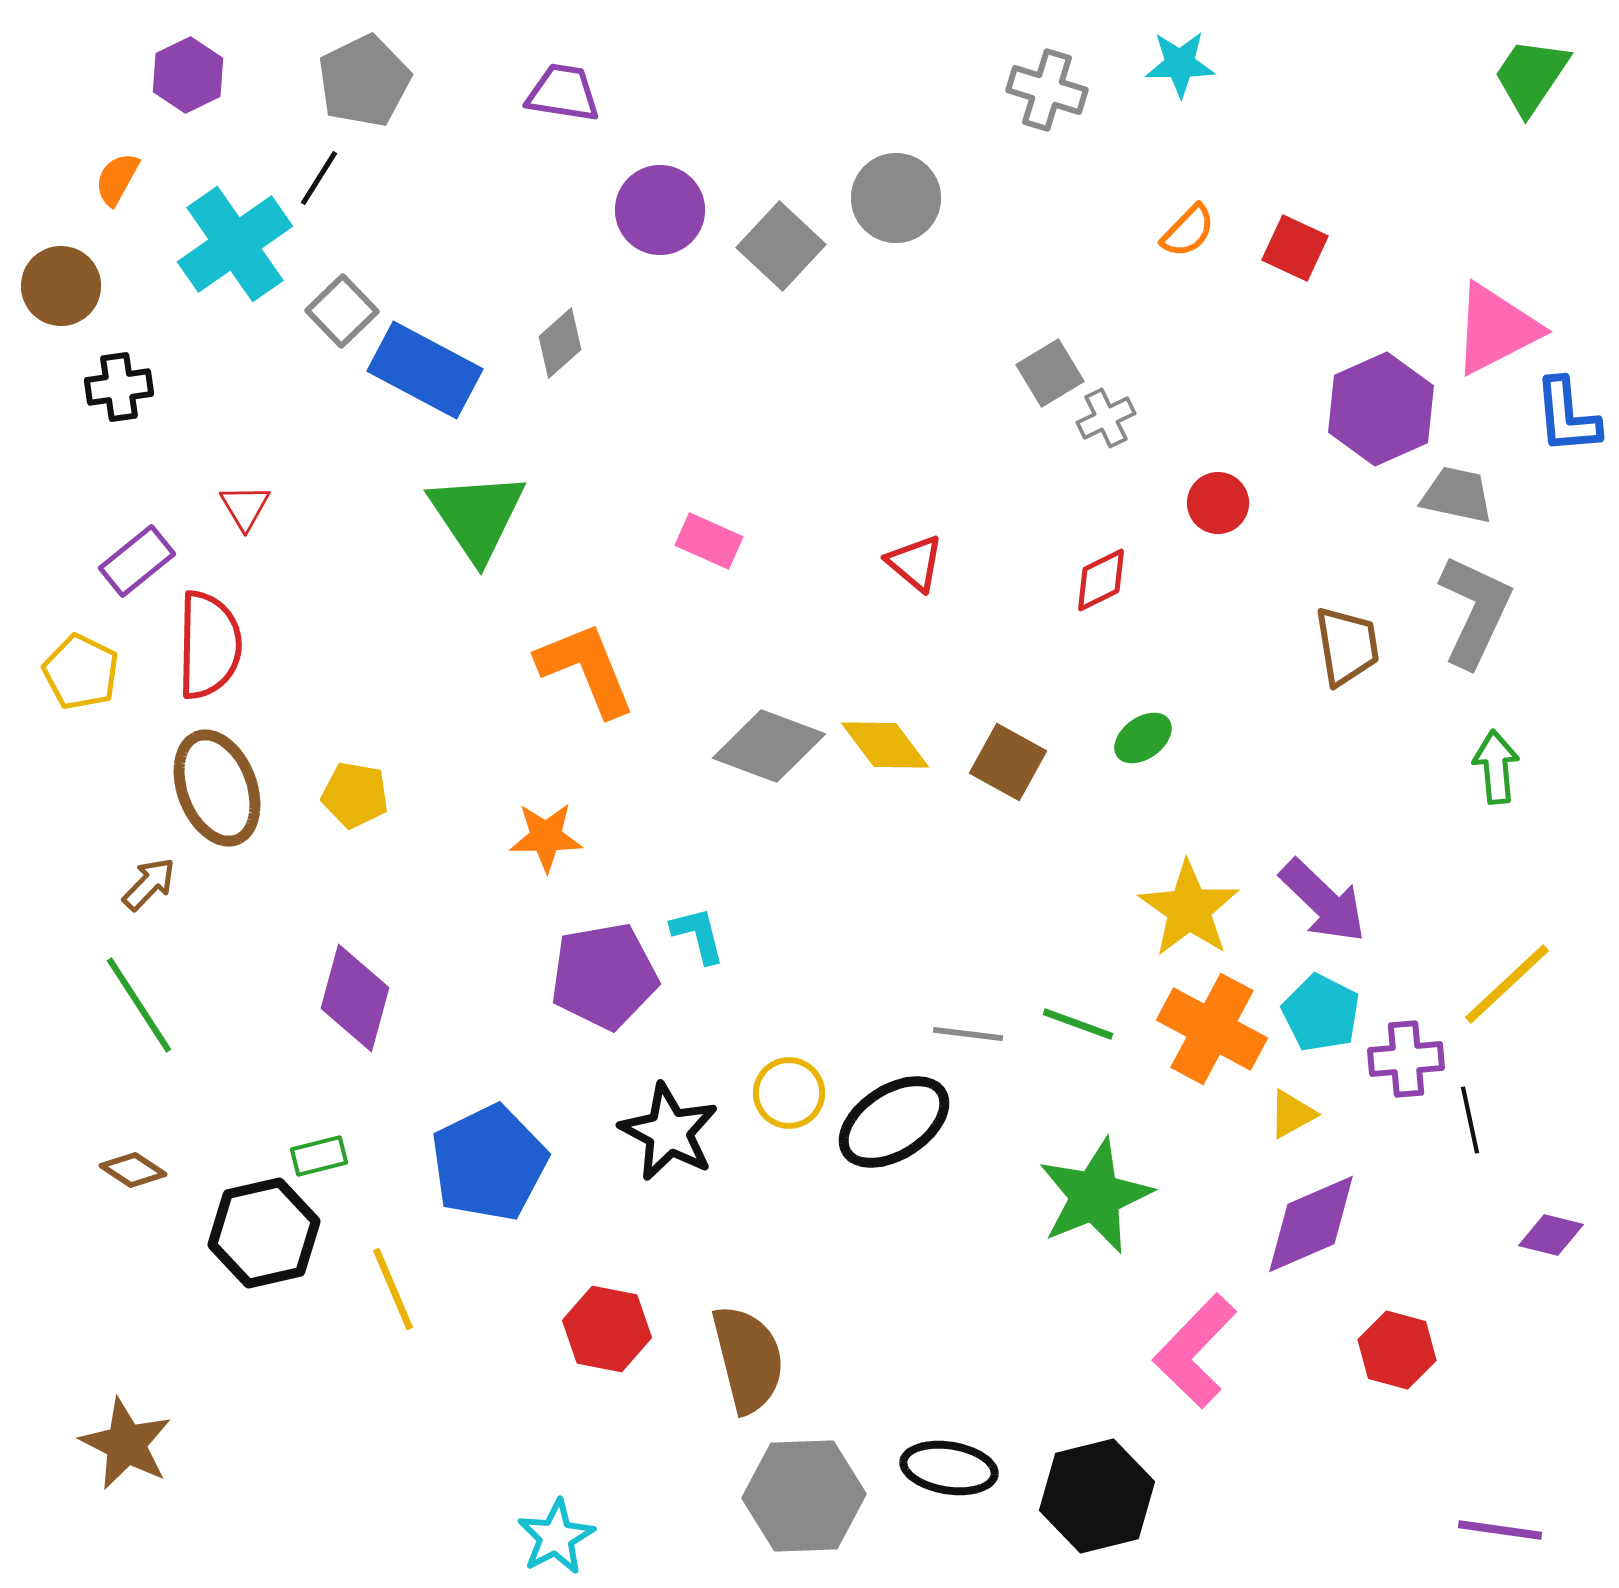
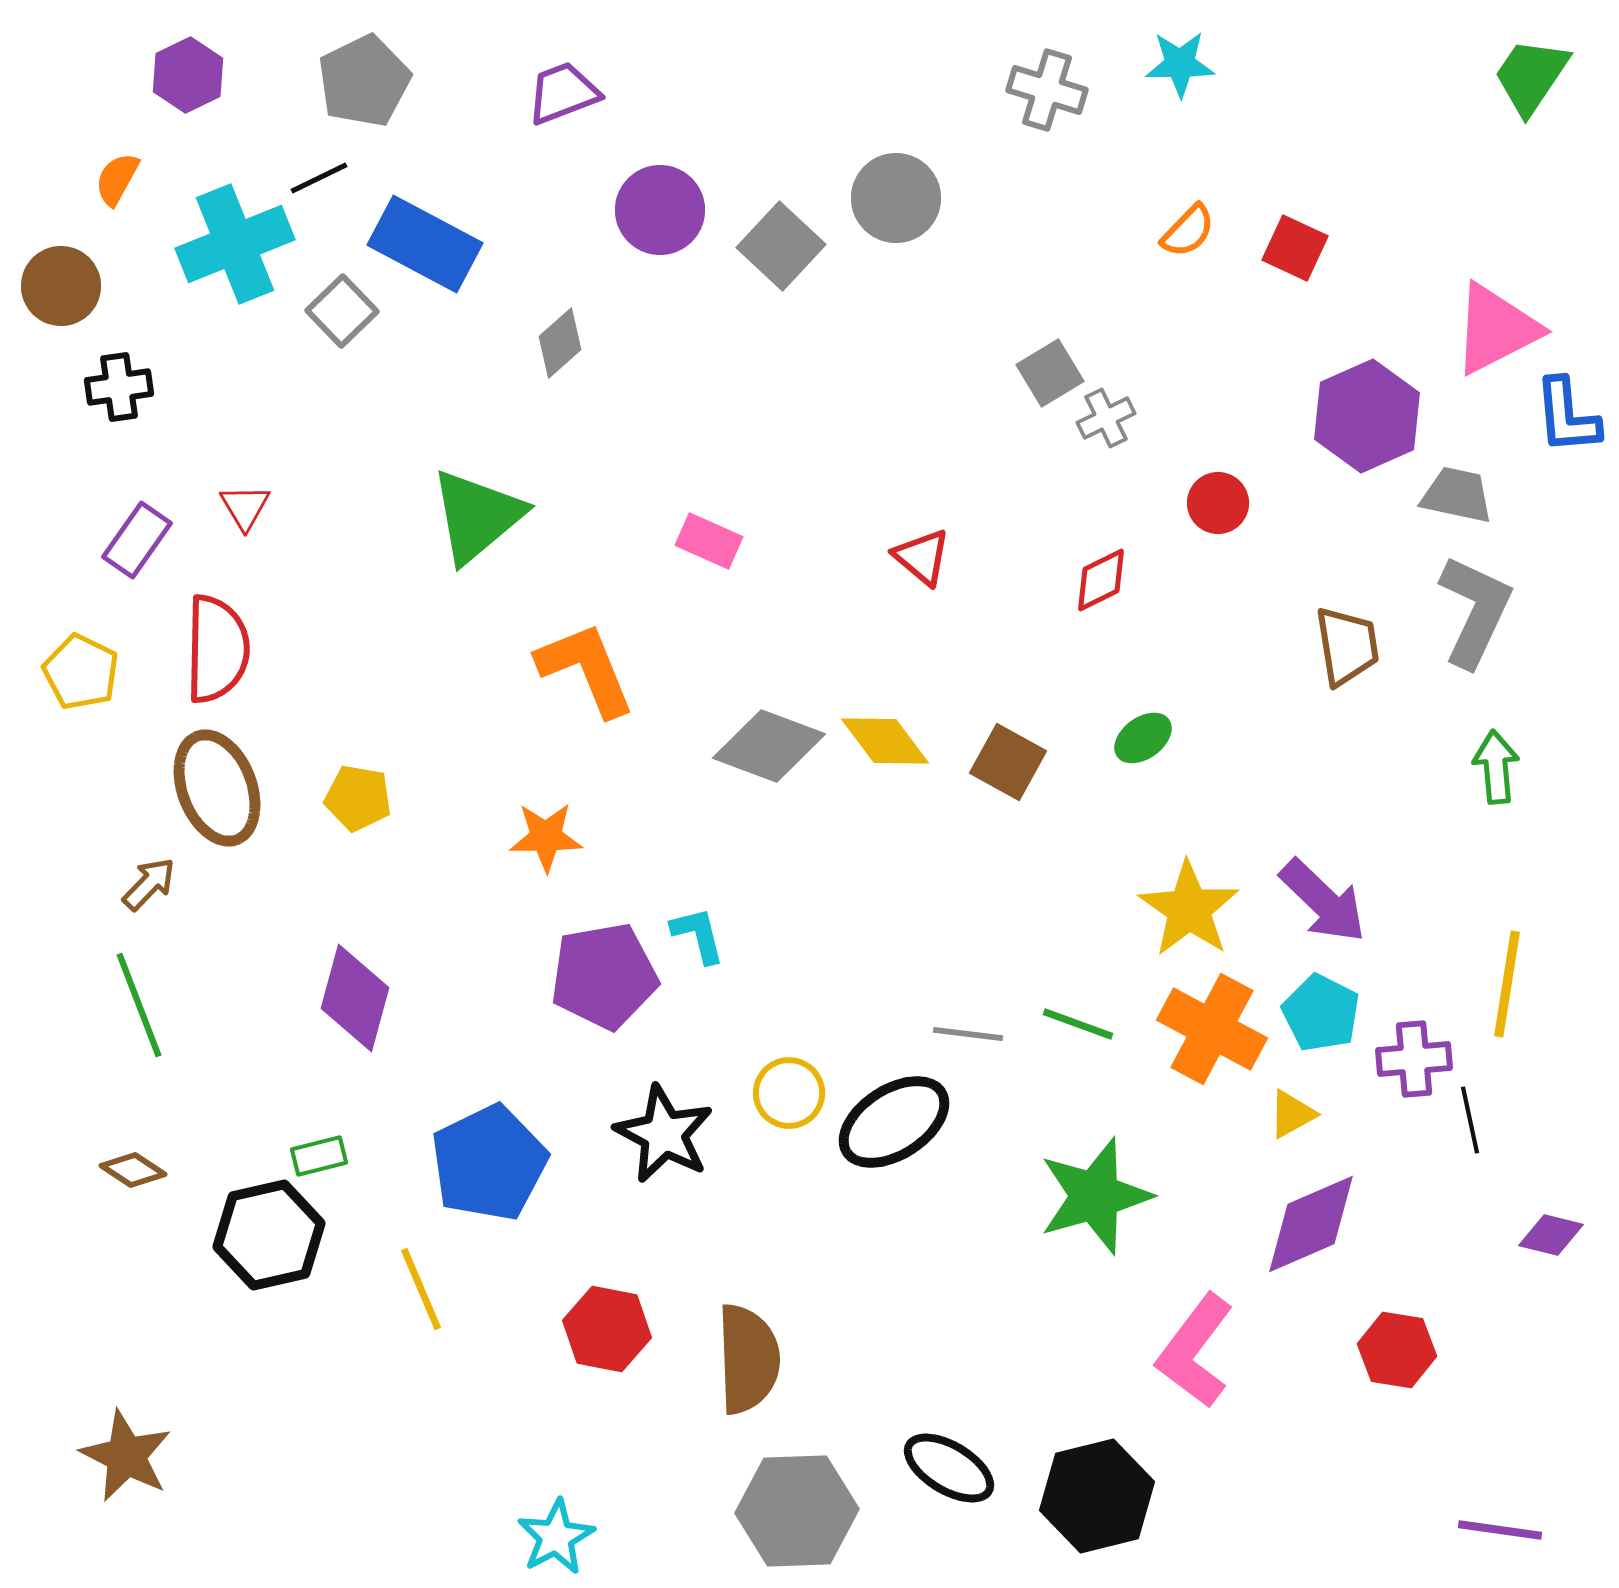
purple trapezoid at (563, 93): rotated 30 degrees counterclockwise
black line at (319, 178): rotated 32 degrees clockwise
cyan cross at (235, 244): rotated 13 degrees clockwise
blue rectangle at (425, 370): moved 126 px up
purple hexagon at (1381, 409): moved 14 px left, 7 px down
green triangle at (477, 516): rotated 24 degrees clockwise
purple rectangle at (137, 561): moved 21 px up; rotated 16 degrees counterclockwise
red triangle at (915, 563): moved 7 px right, 6 px up
red semicircle at (209, 645): moved 8 px right, 4 px down
yellow diamond at (885, 745): moved 4 px up
yellow pentagon at (355, 795): moved 3 px right, 3 px down
yellow line at (1507, 984): rotated 38 degrees counterclockwise
green line at (139, 1005): rotated 12 degrees clockwise
purple cross at (1406, 1059): moved 8 px right
black star at (669, 1132): moved 5 px left, 2 px down
green star at (1095, 1196): rotated 6 degrees clockwise
black hexagon at (264, 1233): moved 5 px right, 2 px down
yellow line at (393, 1289): moved 28 px right
red hexagon at (1397, 1350): rotated 6 degrees counterclockwise
pink L-shape at (1195, 1351): rotated 7 degrees counterclockwise
brown semicircle at (748, 1359): rotated 12 degrees clockwise
brown star at (126, 1444): moved 12 px down
black ellipse at (949, 1468): rotated 22 degrees clockwise
gray hexagon at (804, 1496): moved 7 px left, 15 px down
